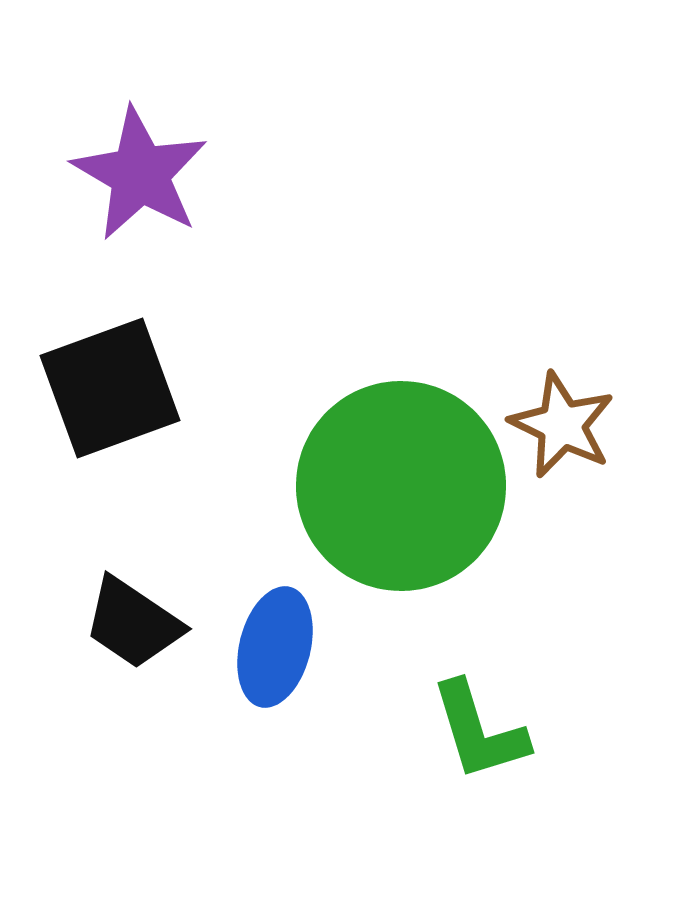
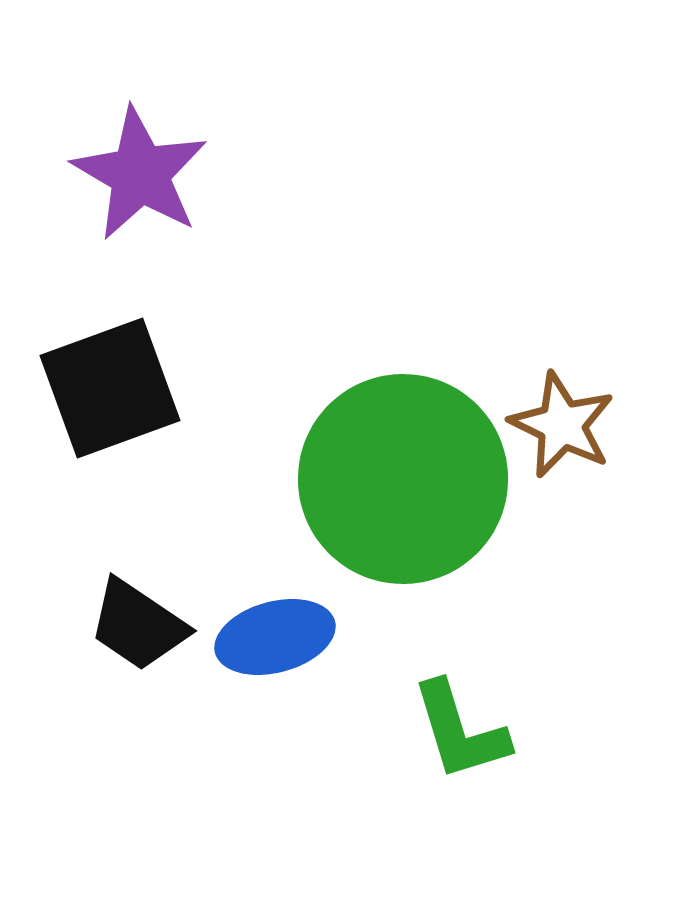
green circle: moved 2 px right, 7 px up
black trapezoid: moved 5 px right, 2 px down
blue ellipse: moved 10 px up; rotated 61 degrees clockwise
green L-shape: moved 19 px left
